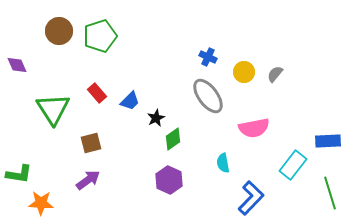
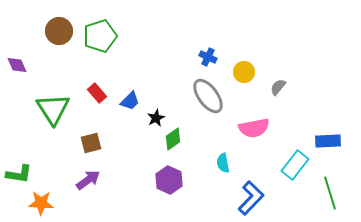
gray semicircle: moved 3 px right, 13 px down
cyan rectangle: moved 2 px right
